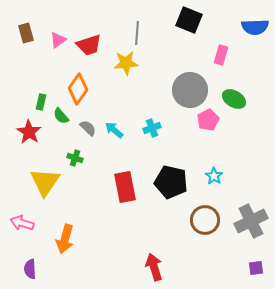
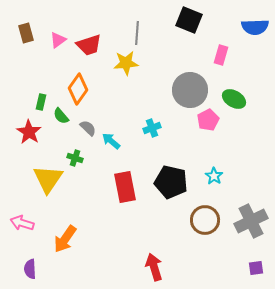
cyan arrow: moved 3 px left, 11 px down
yellow triangle: moved 3 px right, 3 px up
orange arrow: rotated 20 degrees clockwise
